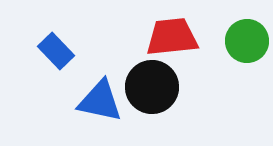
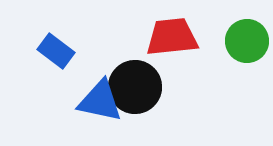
blue rectangle: rotated 9 degrees counterclockwise
black circle: moved 17 px left
